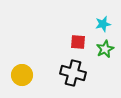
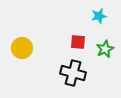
cyan star: moved 4 px left, 8 px up
yellow circle: moved 27 px up
